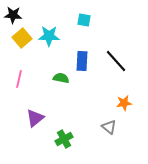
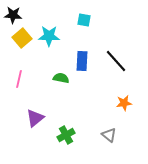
gray triangle: moved 8 px down
green cross: moved 2 px right, 4 px up
